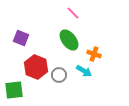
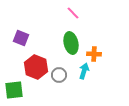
green ellipse: moved 2 px right, 3 px down; rotated 25 degrees clockwise
orange cross: rotated 16 degrees counterclockwise
cyan arrow: rotated 105 degrees counterclockwise
